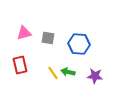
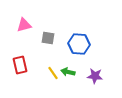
pink triangle: moved 8 px up
